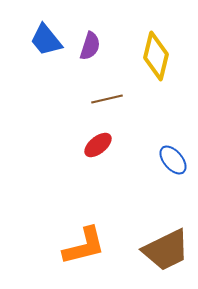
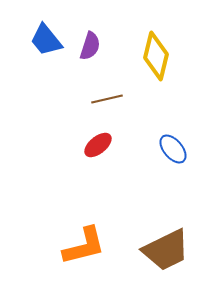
blue ellipse: moved 11 px up
